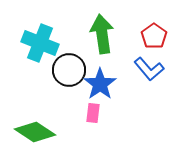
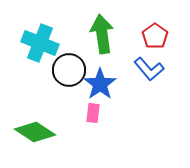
red pentagon: moved 1 px right
